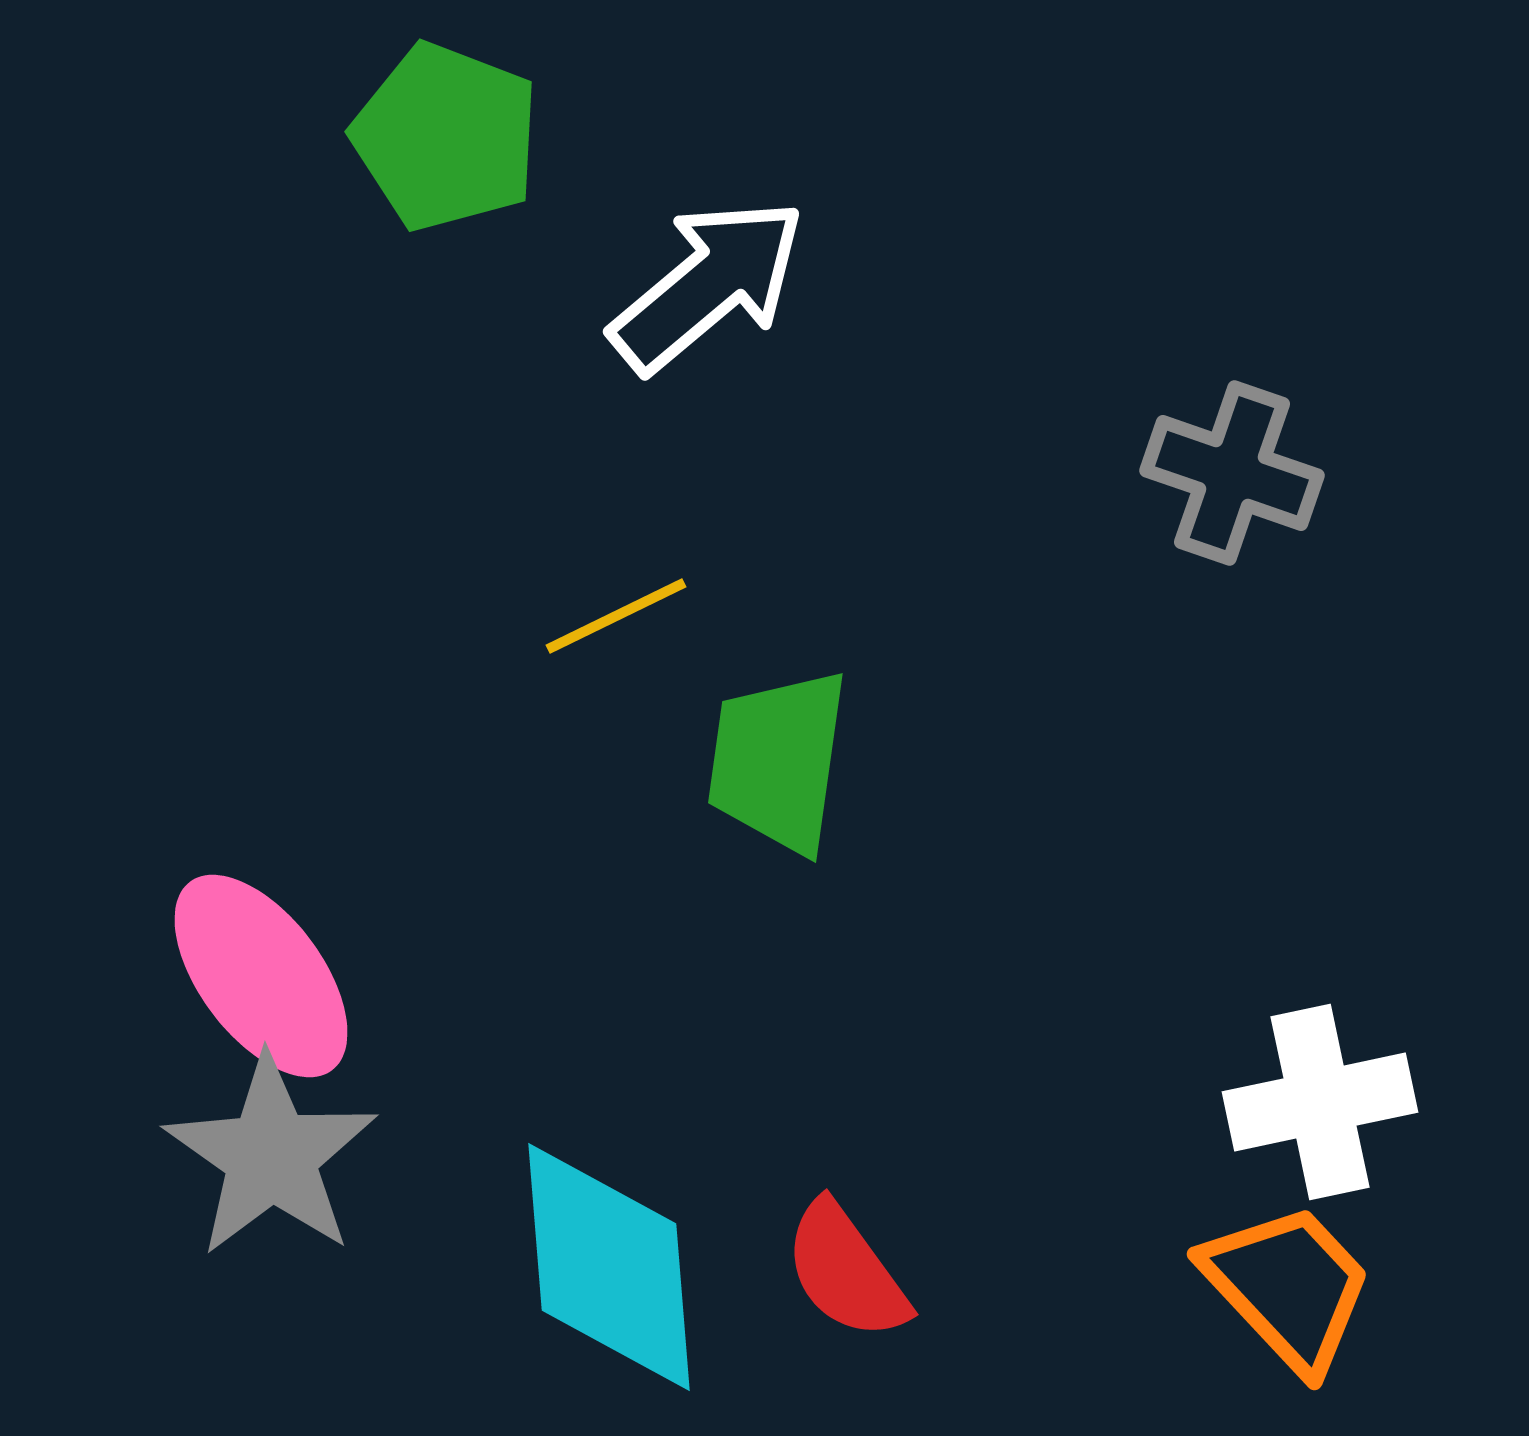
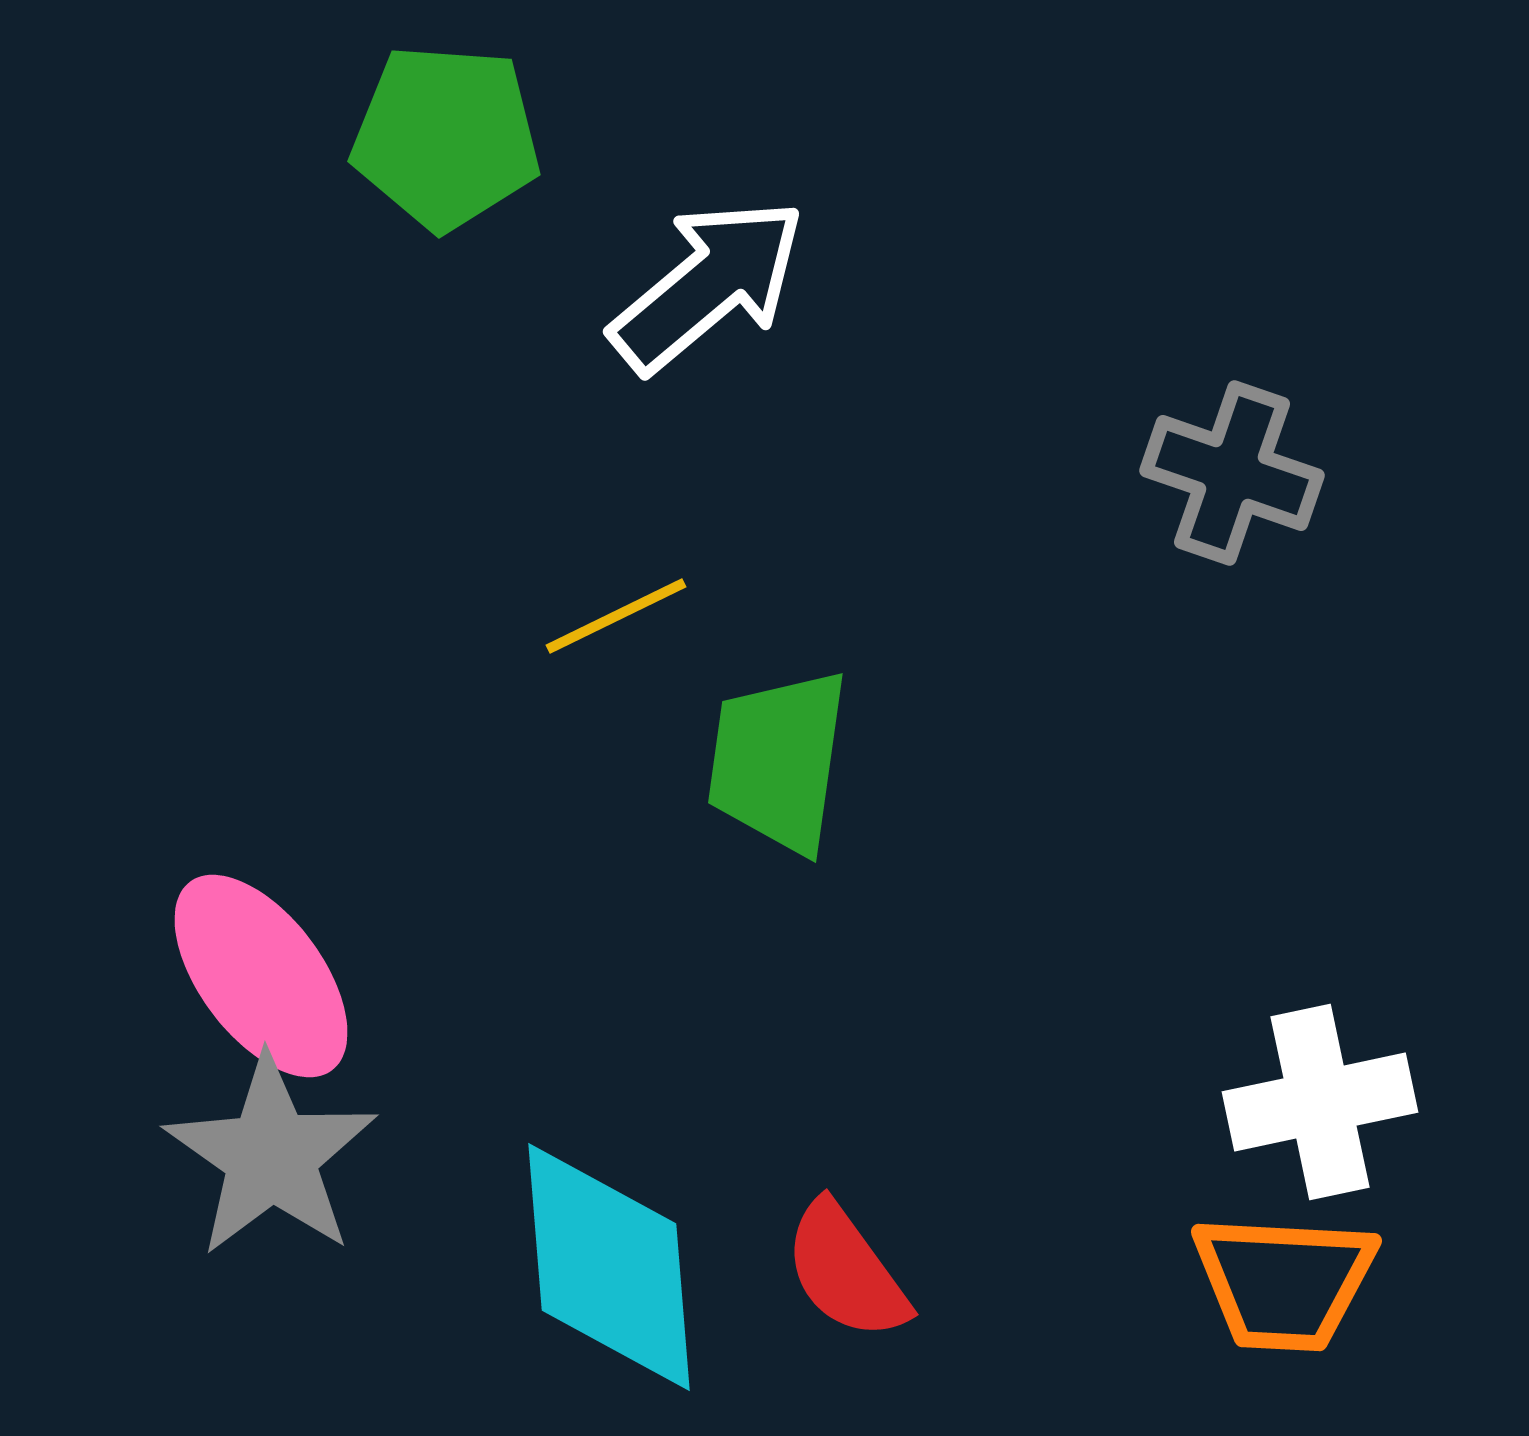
green pentagon: rotated 17 degrees counterclockwise
orange trapezoid: moved 4 px left, 5 px up; rotated 136 degrees clockwise
